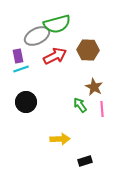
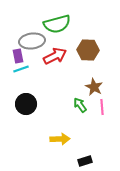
gray ellipse: moved 5 px left, 5 px down; rotated 20 degrees clockwise
black circle: moved 2 px down
pink line: moved 2 px up
